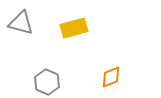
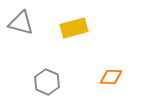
orange diamond: rotated 25 degrees clockwise
